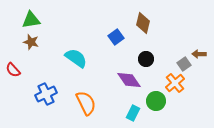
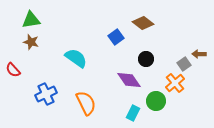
brown diamond: rotated 65 degrees counterclockwise
